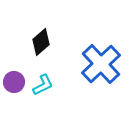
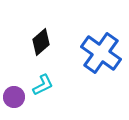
blue cross: moved 11 px up; rotated 12 degrees counterclockwise
purple circle: moved 15 px down
